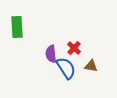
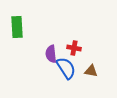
red cross: rotated 32 degrees counterclockwise
brown triangle: moved 5 px down
